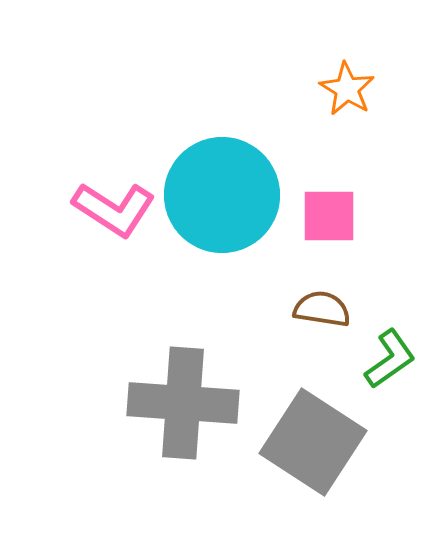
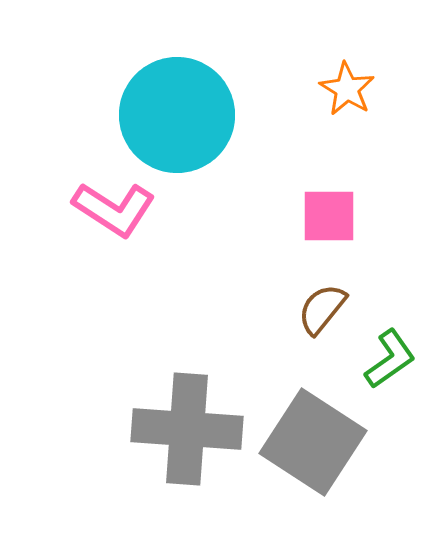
cyan circle: moved 45 px left, 80 px up
brown semicircle: rotated 60 degrees counterclockwise
gray cross: moved 4 px right, 26 px down
